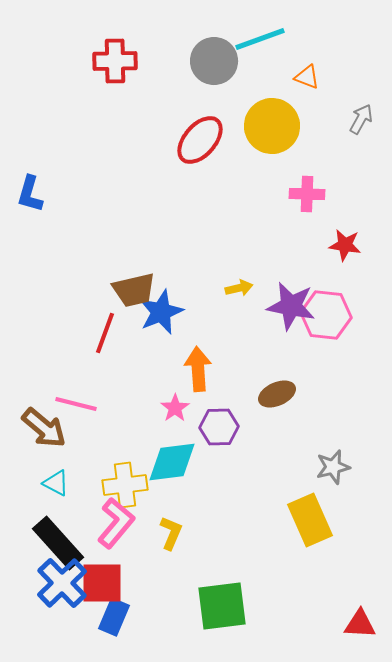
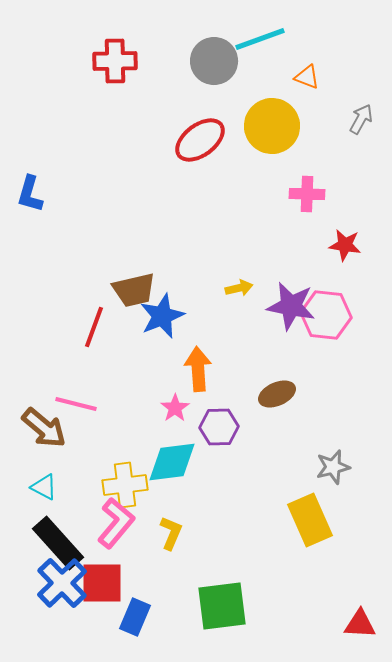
red ellipse: rotated 12 degrees clockwise
blue star: moved 1 px right, 4 px down
red line: moved 11 px left, 6 px up
cyan triangle: moved 12 px left, 4 px down
blue rectangle: moved 21 px right
